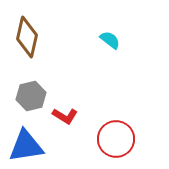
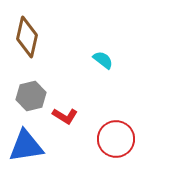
cyan semicircle: moved 7 px left, 20 px down
